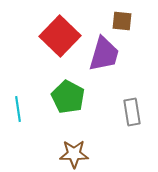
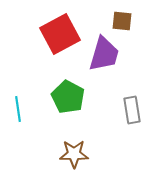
red square: moved 2 px up; rotated 18 degrees clockwise
gray rectangle: moved 2 px up
